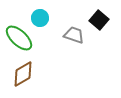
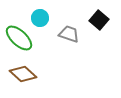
gray trapezoid: moved 5 px left, 1 px up
brown diamond: rotated 72 degrees clockwise
